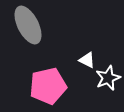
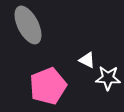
white star: rotated 25 degrees clockwise
pink pentagon: rotated 9 degrees counterclockwise
